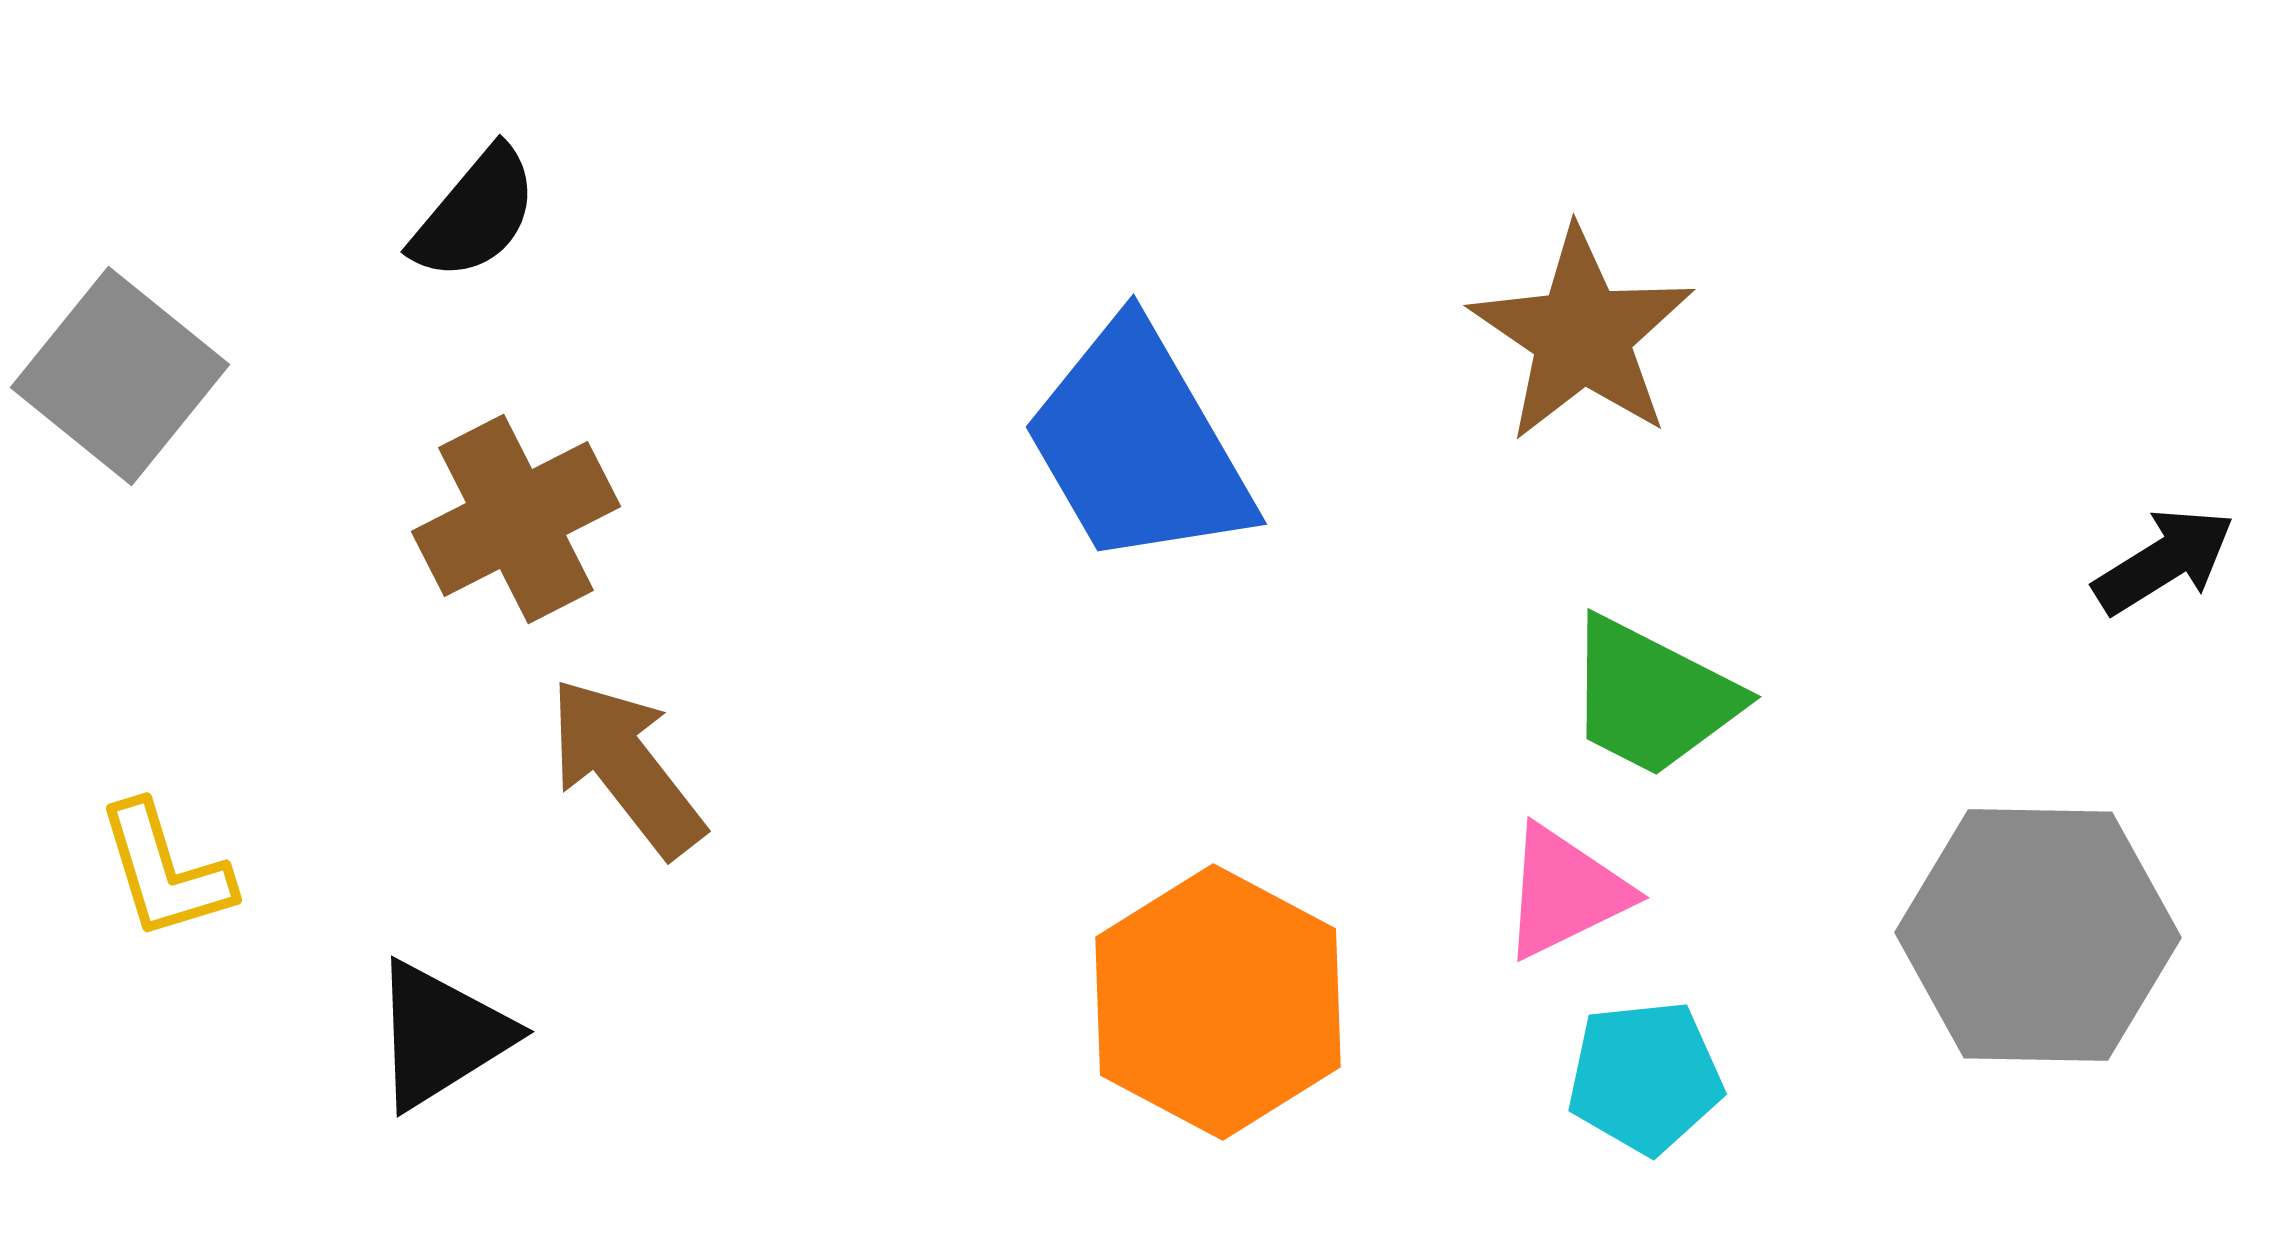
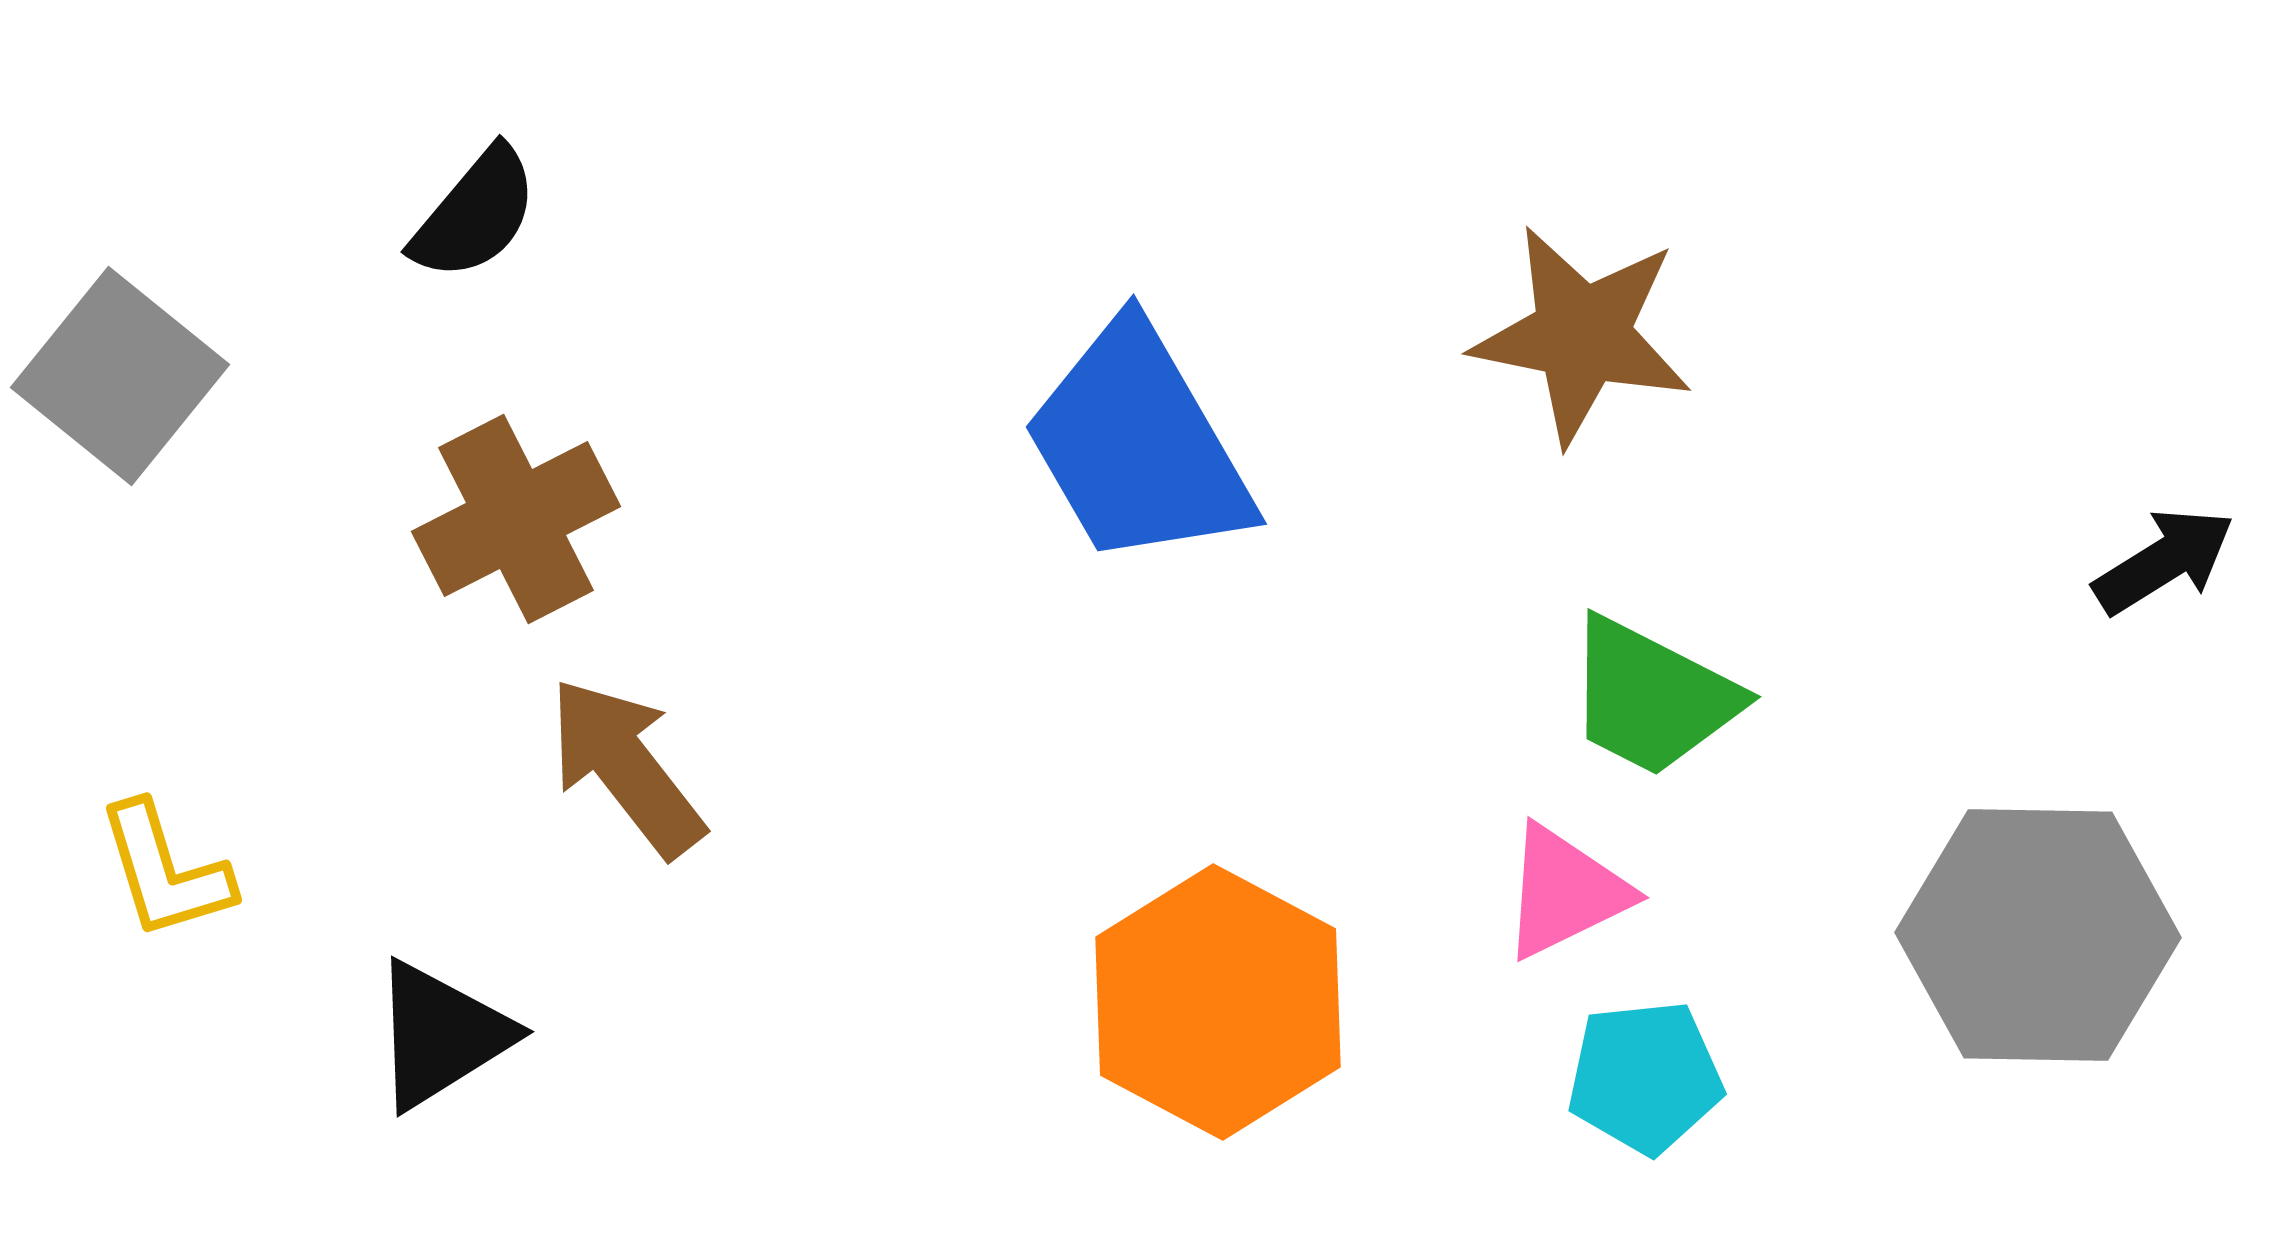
brown star: rotated 23 degrees counterclockwise
